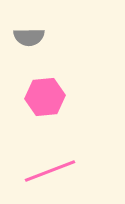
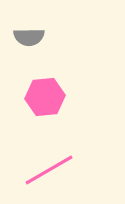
pink line: moved 1 px left, 1 px up; rotated 9 degrees counterclockwise
